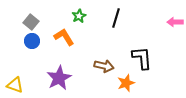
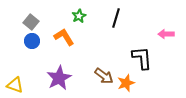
pink arrow: moved 9 px left, 12 px down
brown arrow: moved 10 px down; rotated 24 degrees clockwise
